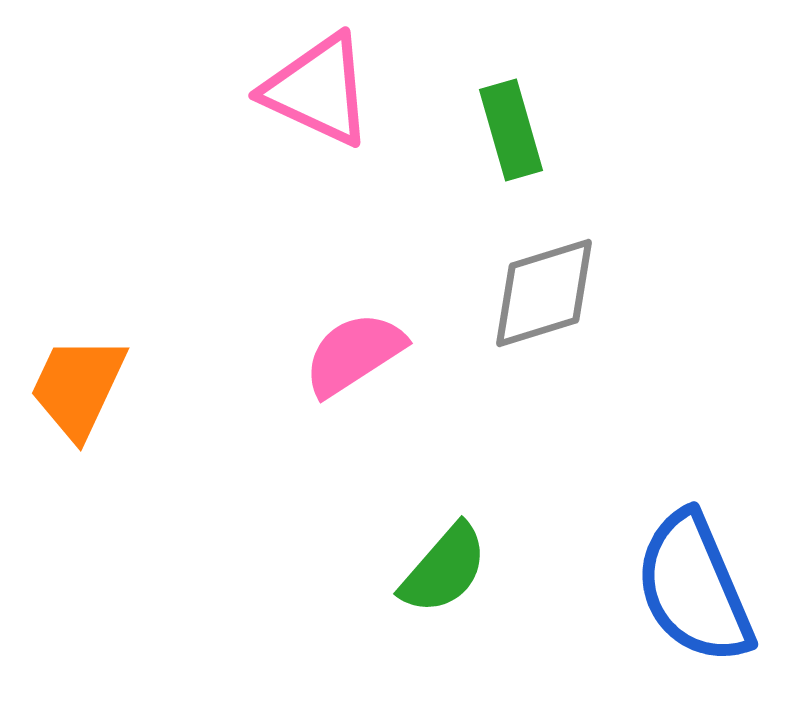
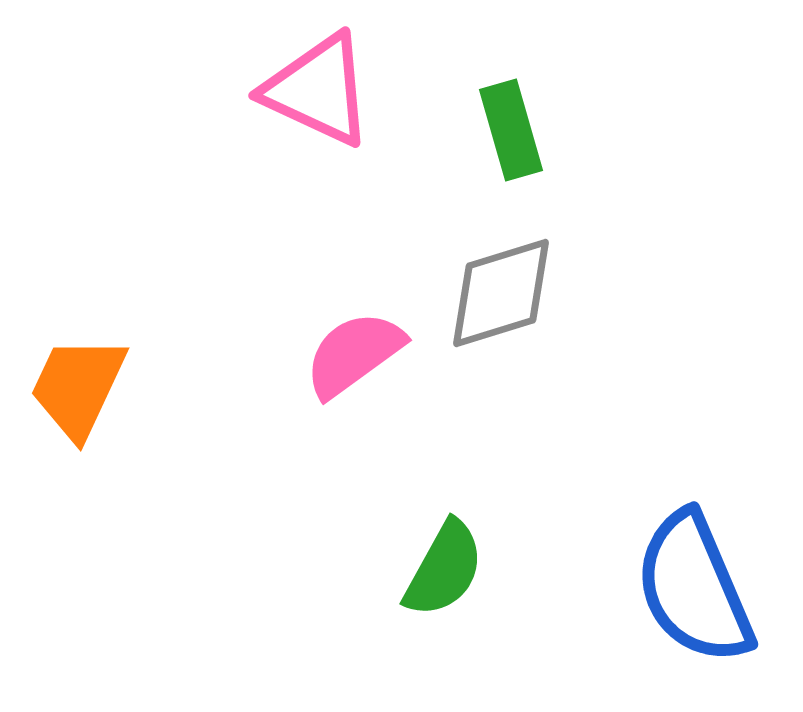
gray diamond: moved 43 px left
pink semicircle: rotated 3 degrees counterclockwise
green semicircle: rotated 12 degrees counterclockwise
